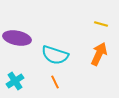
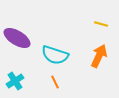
purple ellipse: rotated 20 degrees clockwise
orange arrow: moved 2 px down
